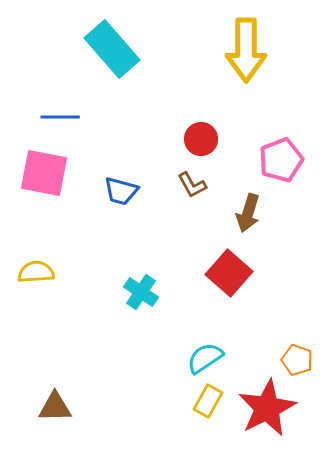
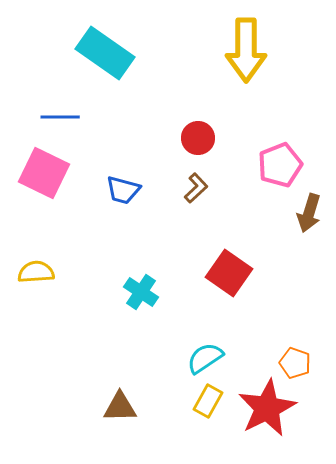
cyan rectangle: moved 7 px left, 4 px down; rotated 14 degrees counterclockwise
red circle: moved 3 px left, 1 px up
pink pentagon: moved 1 px left, 5 px down
pink square: rotated 15 degrees clockwise
brown L-shape: moved 4 px right, 3 px down; rotated 104 degrees counterclockwise
blue trapezoid: moved 2 px right, 1 px up
brown arrow: moved 61 px right
red square: rotated 6 degrees counterclockwise
orange pentagon: moved 2 px left, 3 px down
brown triangle: moved 65 px right
